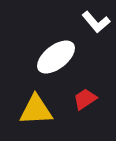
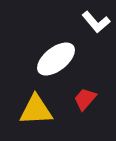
white ellipse: moved 2 px down
red trapezoid: rotated 15 degrees counterclockwise
